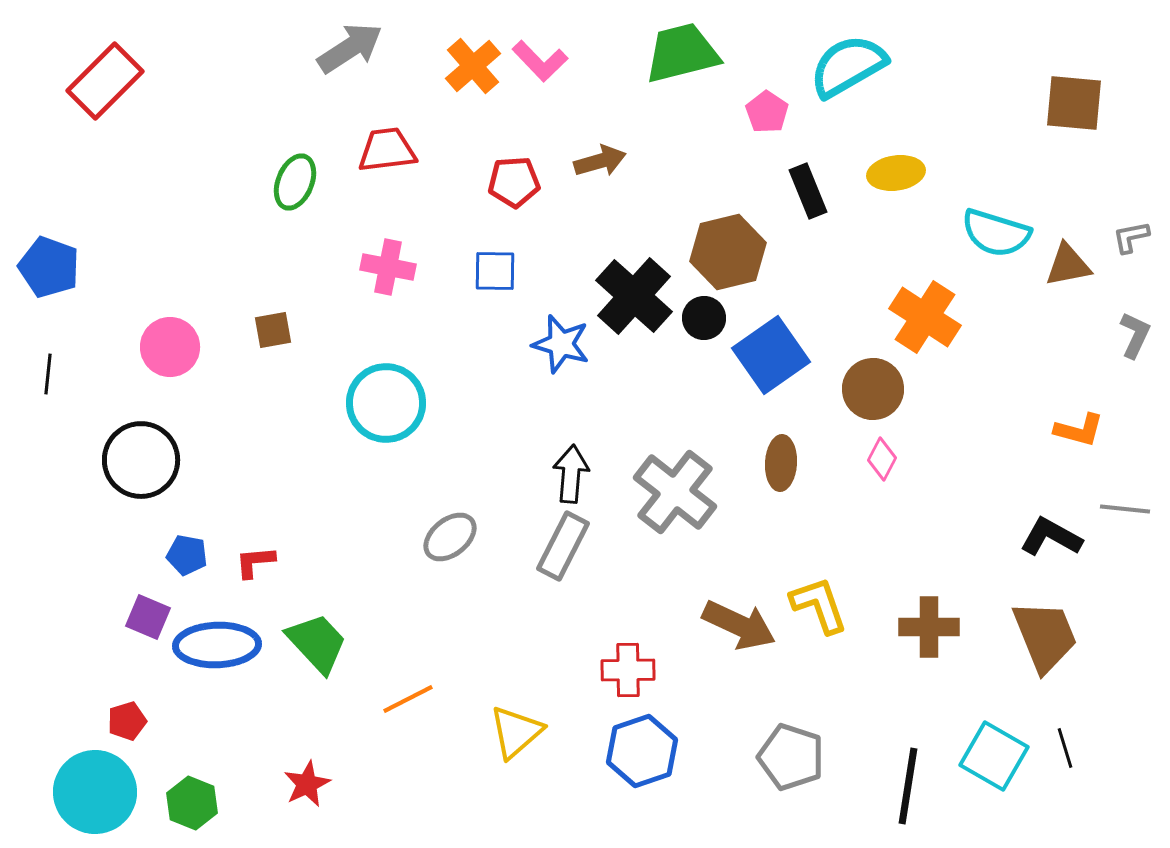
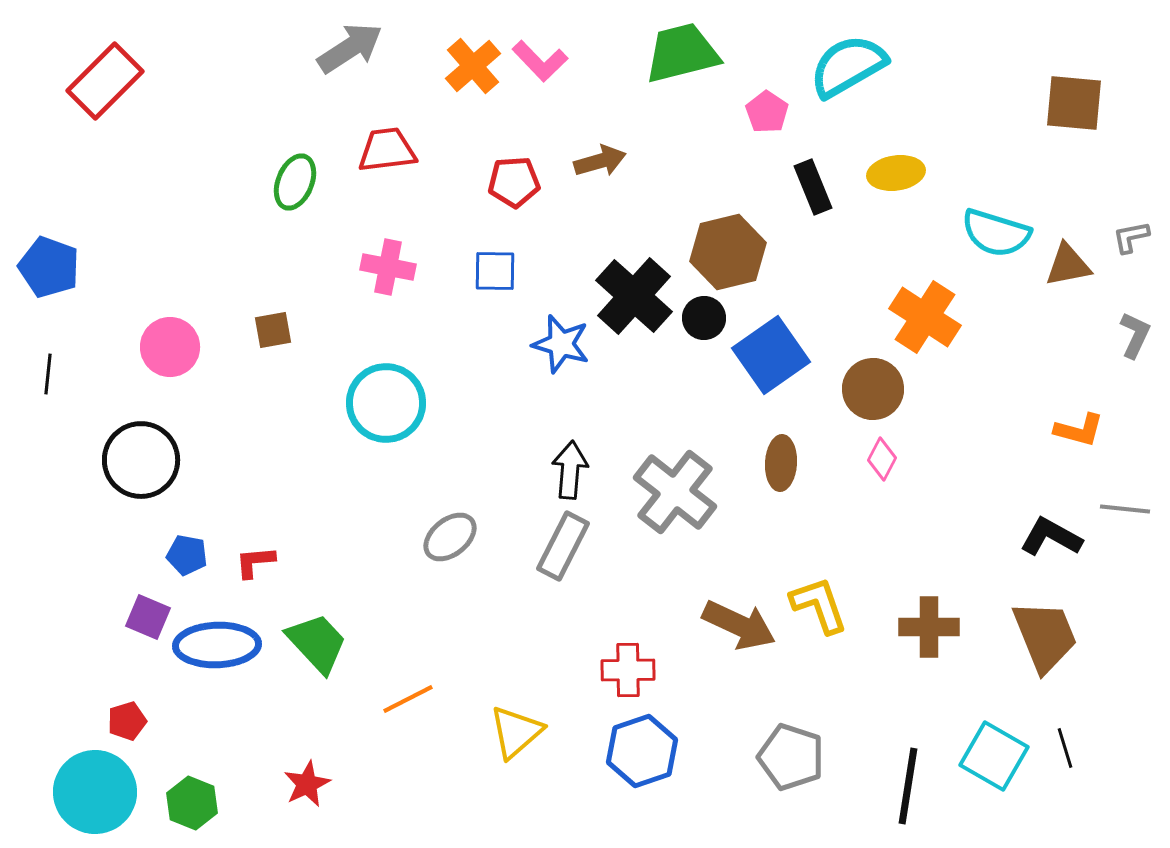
black rectangle at (808, 191): moved 5 px right, 4 px up
black arrow at (571, 474): moved 1 px left, 4 px up
